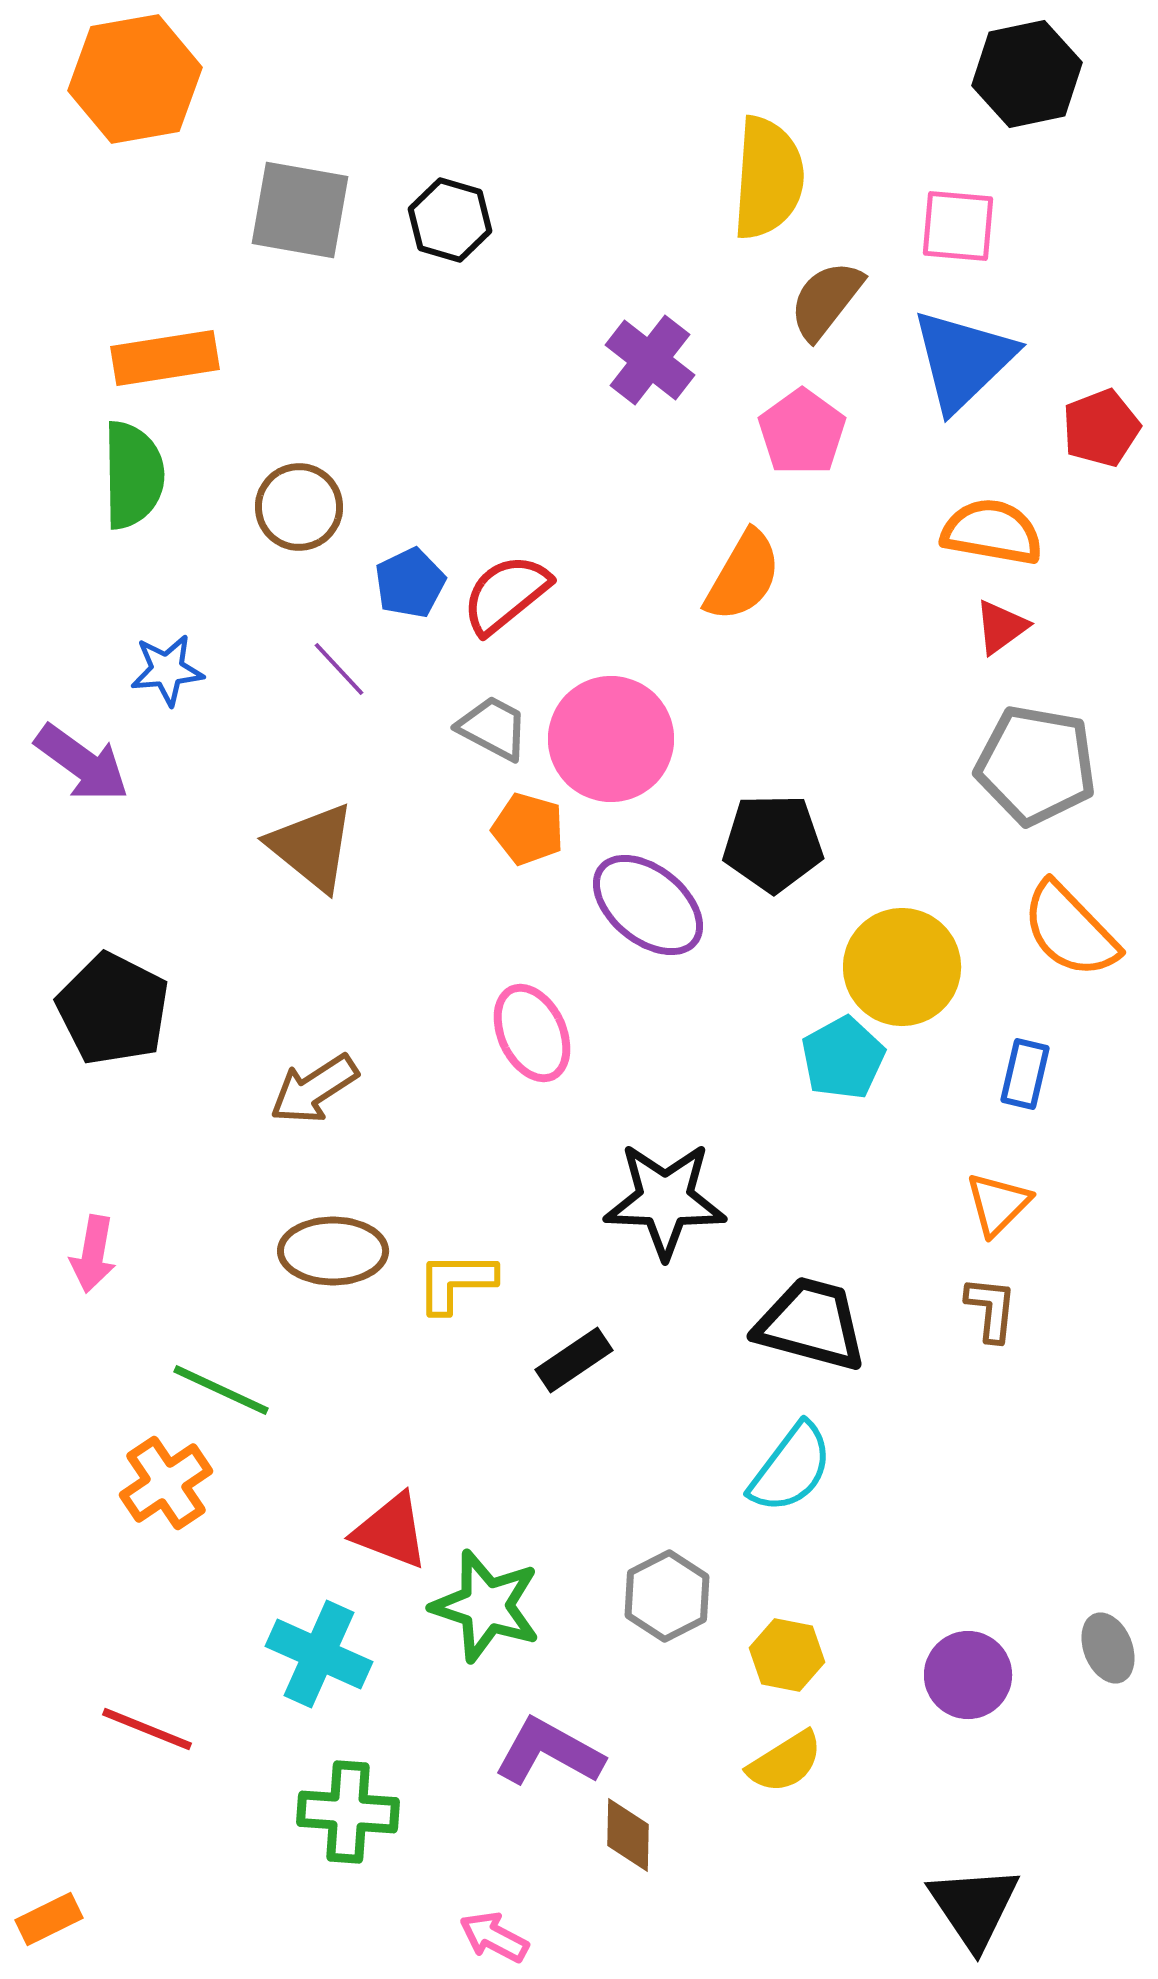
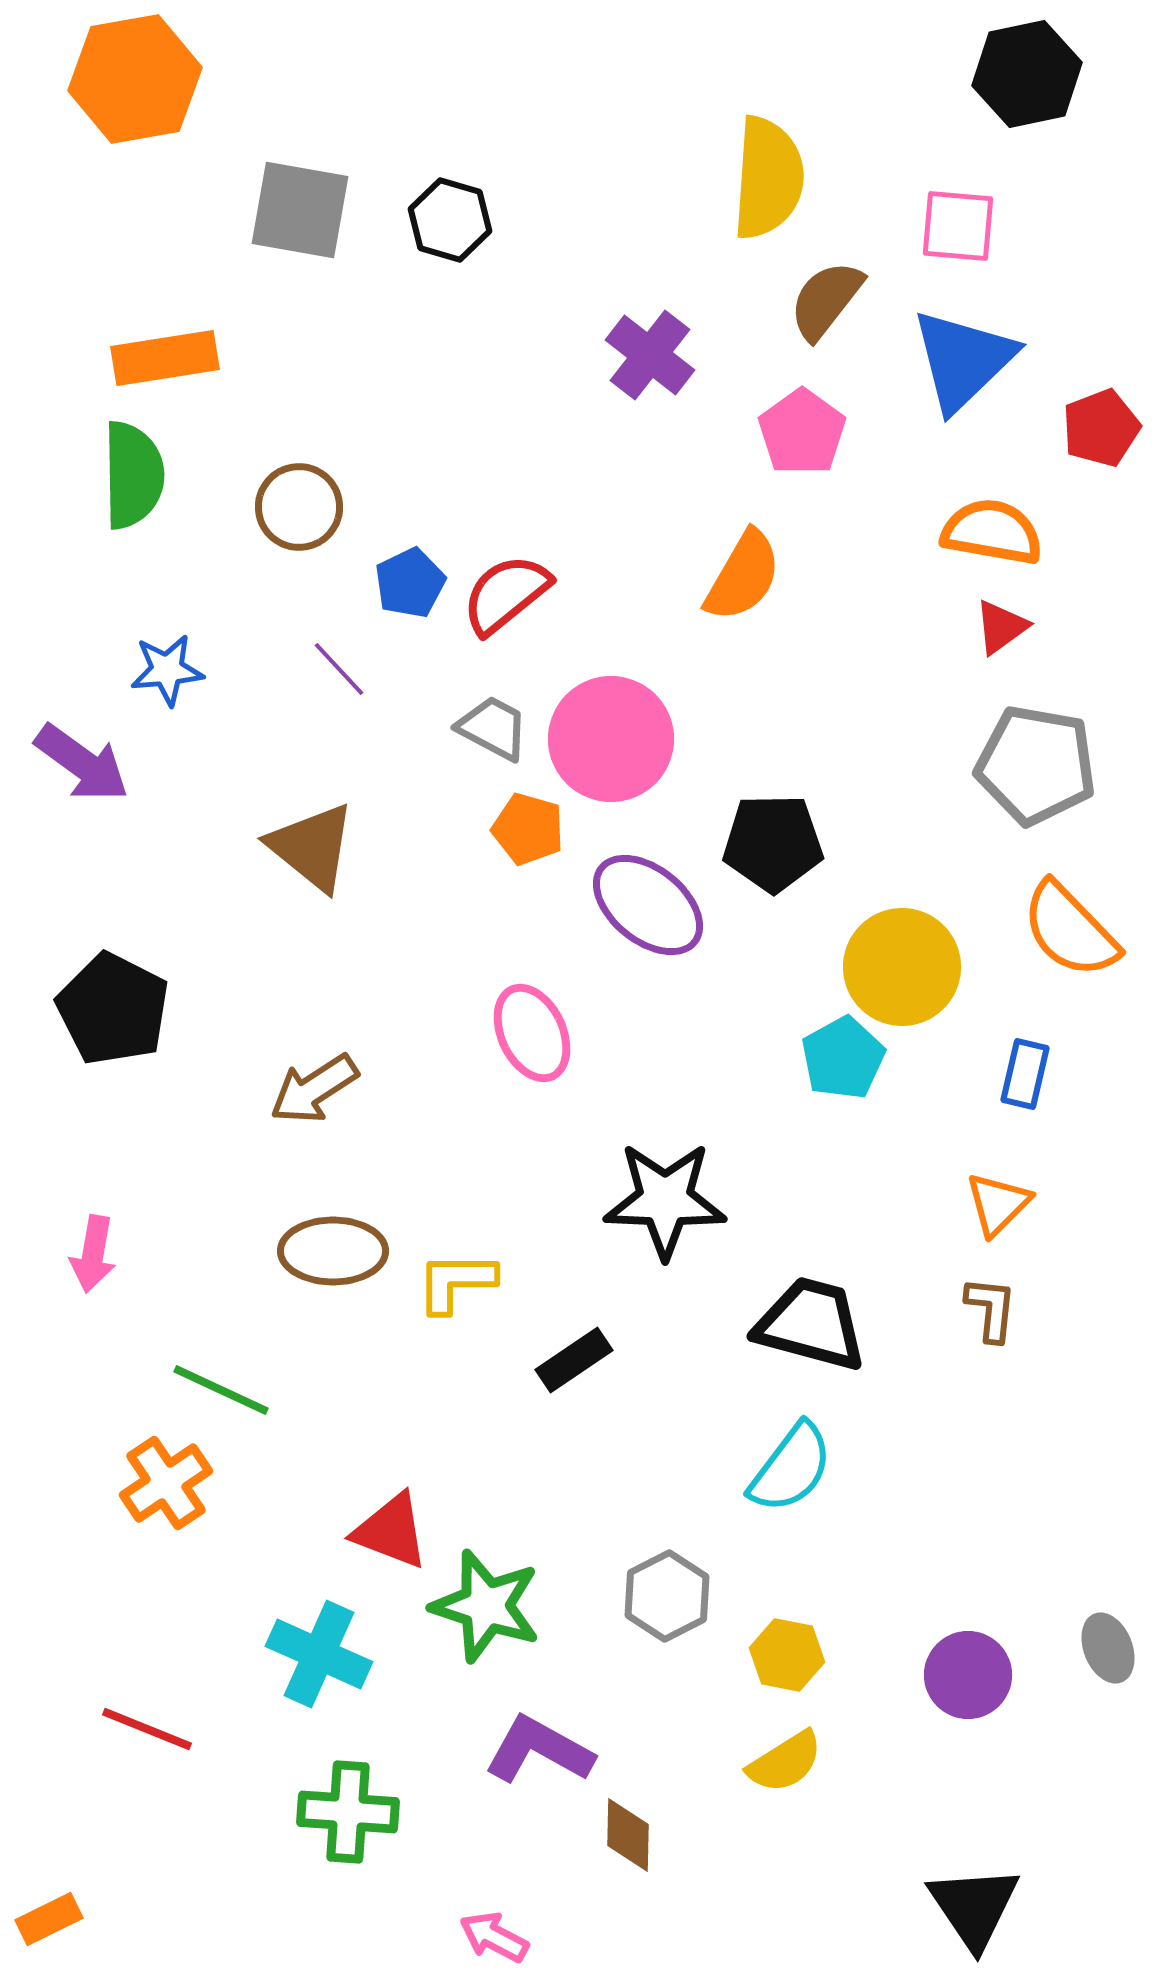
purple cross at (650, 360): moved 5 px up
purple L-shape at (549, 1752): moved 10 px left, 2 px up
